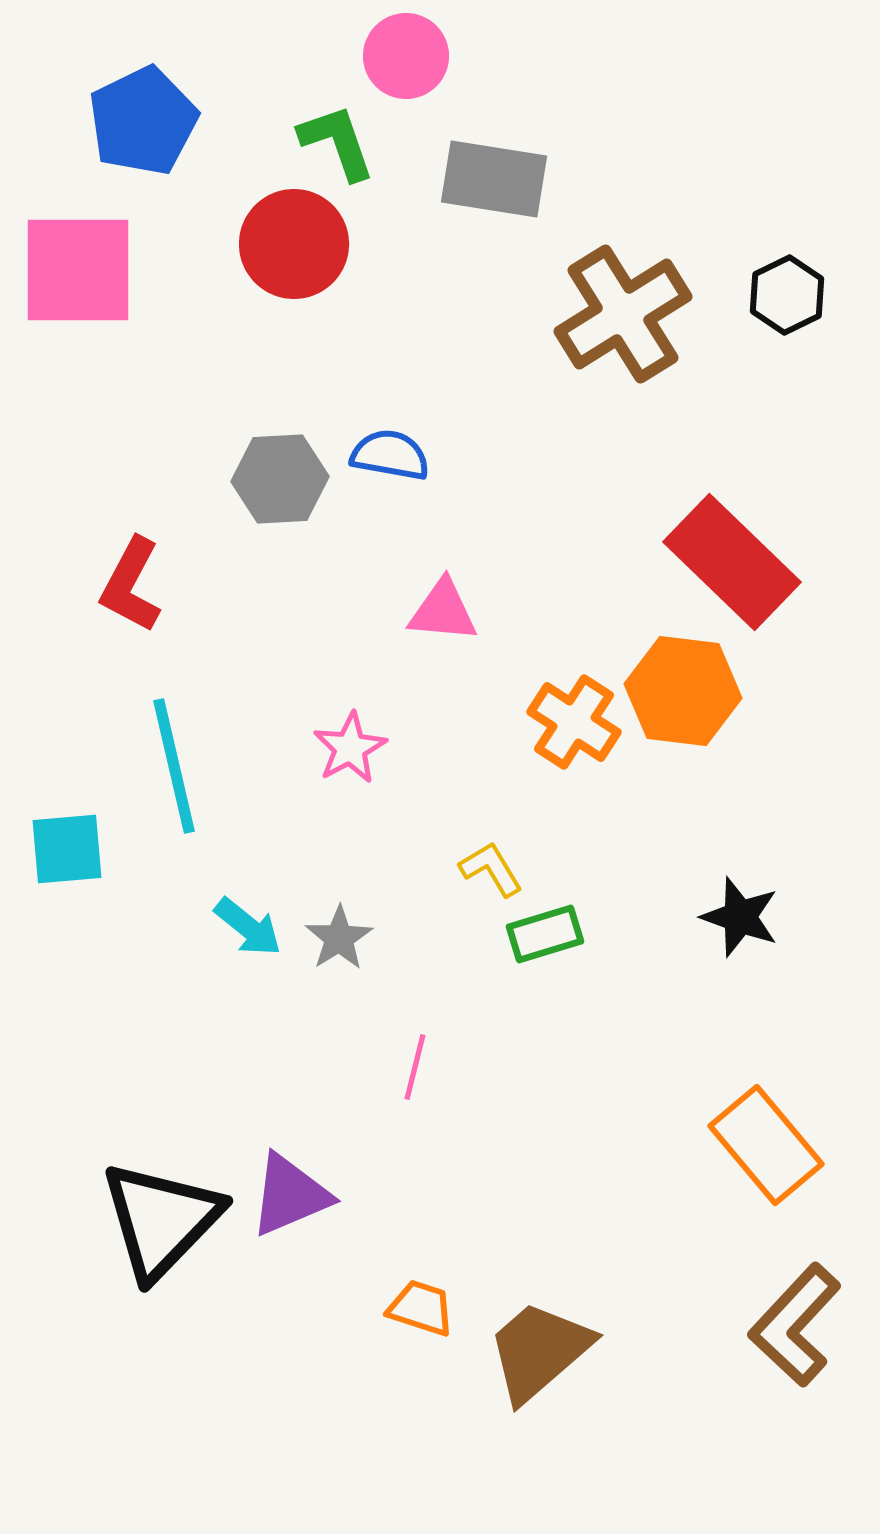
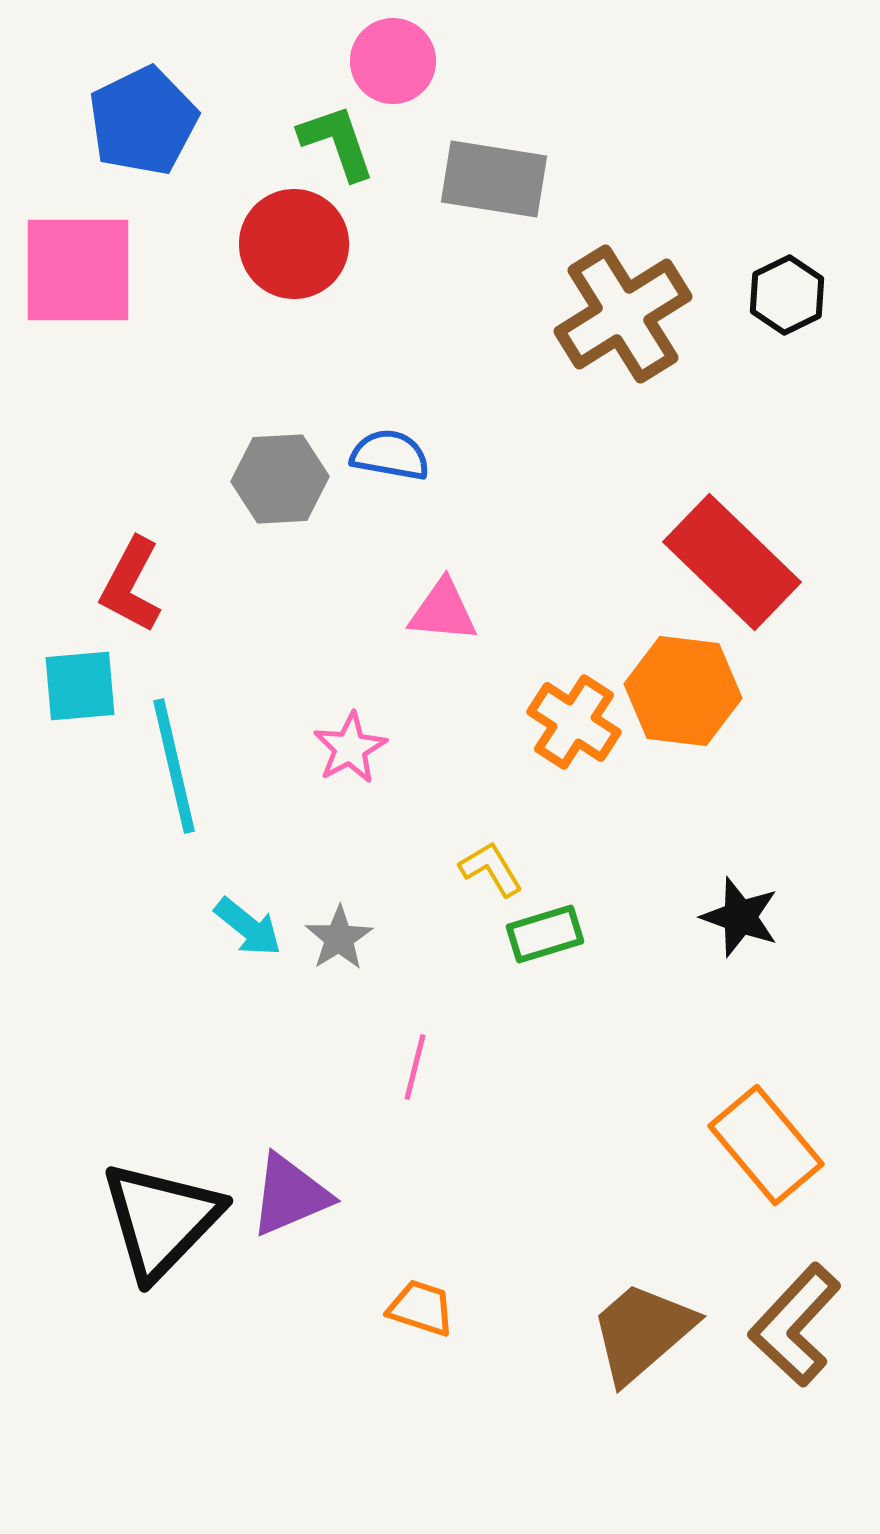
pink circle: moved 13 px left, 5 px down
cyan square: moved 13 px right, 163 px up
brown trapezoid: moved 103 px right, 19 px up
